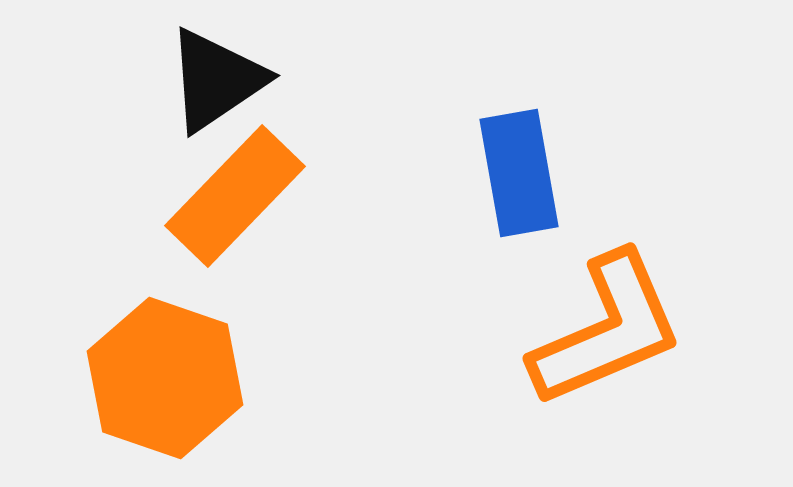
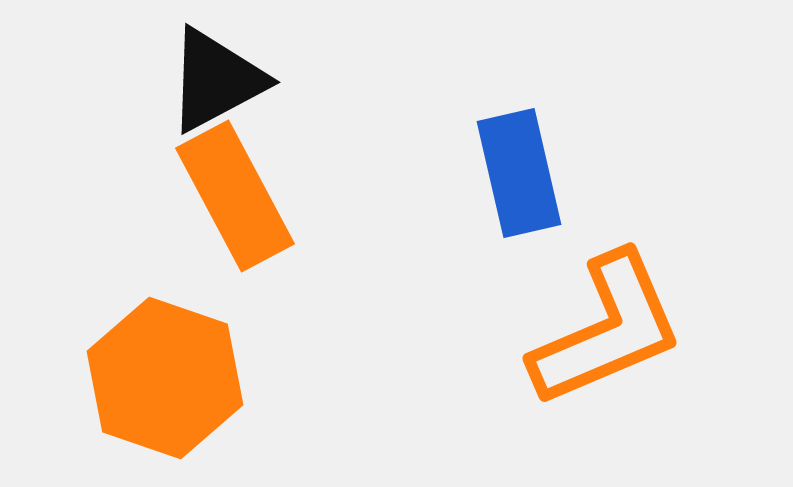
black triangle: rotated 6 degrees clockwise
blue rectangle: rotated 3 degrees counterclockwise
orange rectangle: rotated 72 degrees counterclockwise
